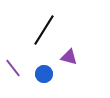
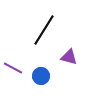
purple line: rotated 24 degrees counterclockwise
blue circle: moved 3 px left, 2 px down
